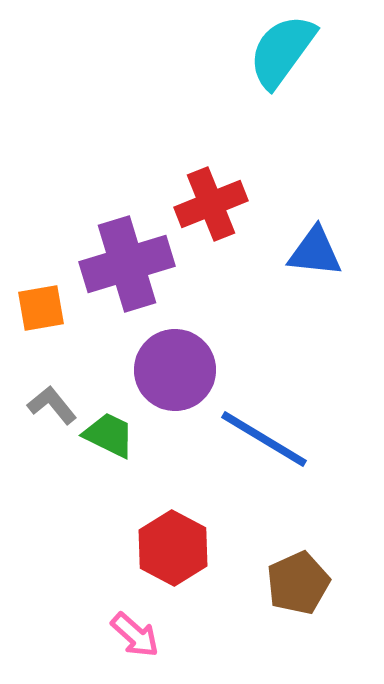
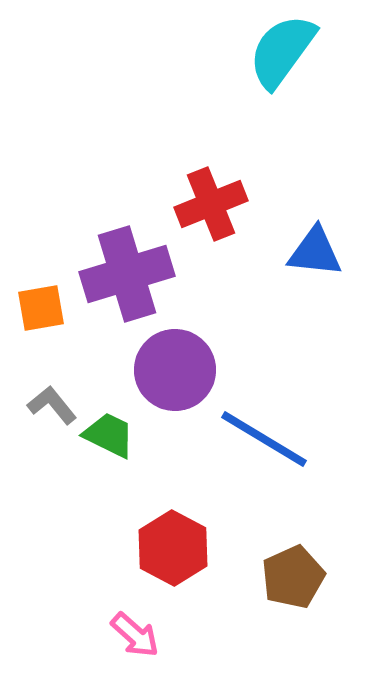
purple cross: moved 10 px down
brown pentagon: moved 5 px left, 6 px up
